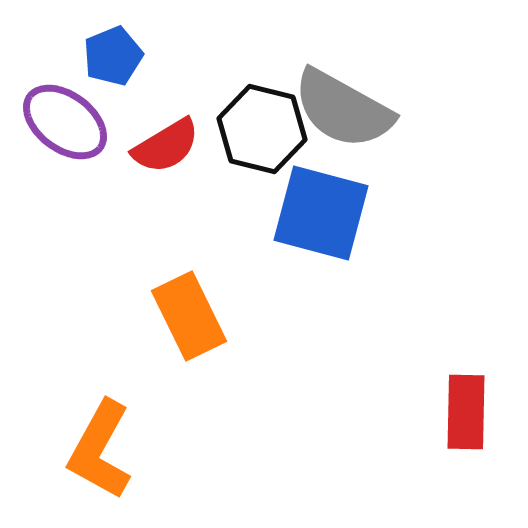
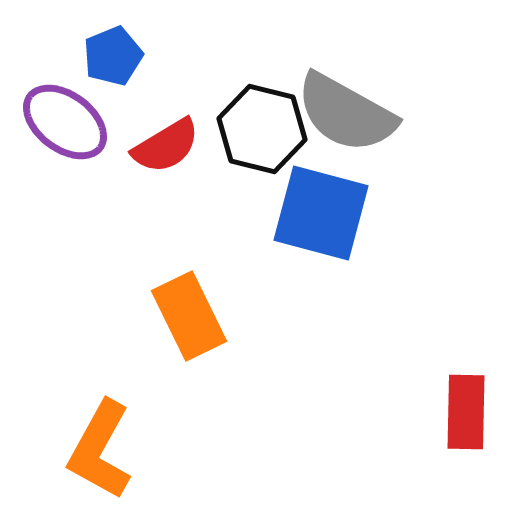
gray semicircle: moved 3 px right, 4 px down
